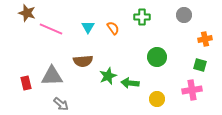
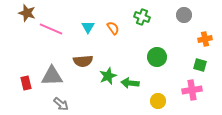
green cross: rotated 21 degrees clockwise
yellow circle: moved 1 px right, 2 px down
